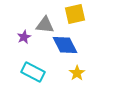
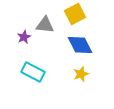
yellow square: rotated 15 degrees counterclockwise
blue diamond: moved 15 px right
yellow star: moved 4 px right, 1 px down; rotated 14 degrees clockwise
